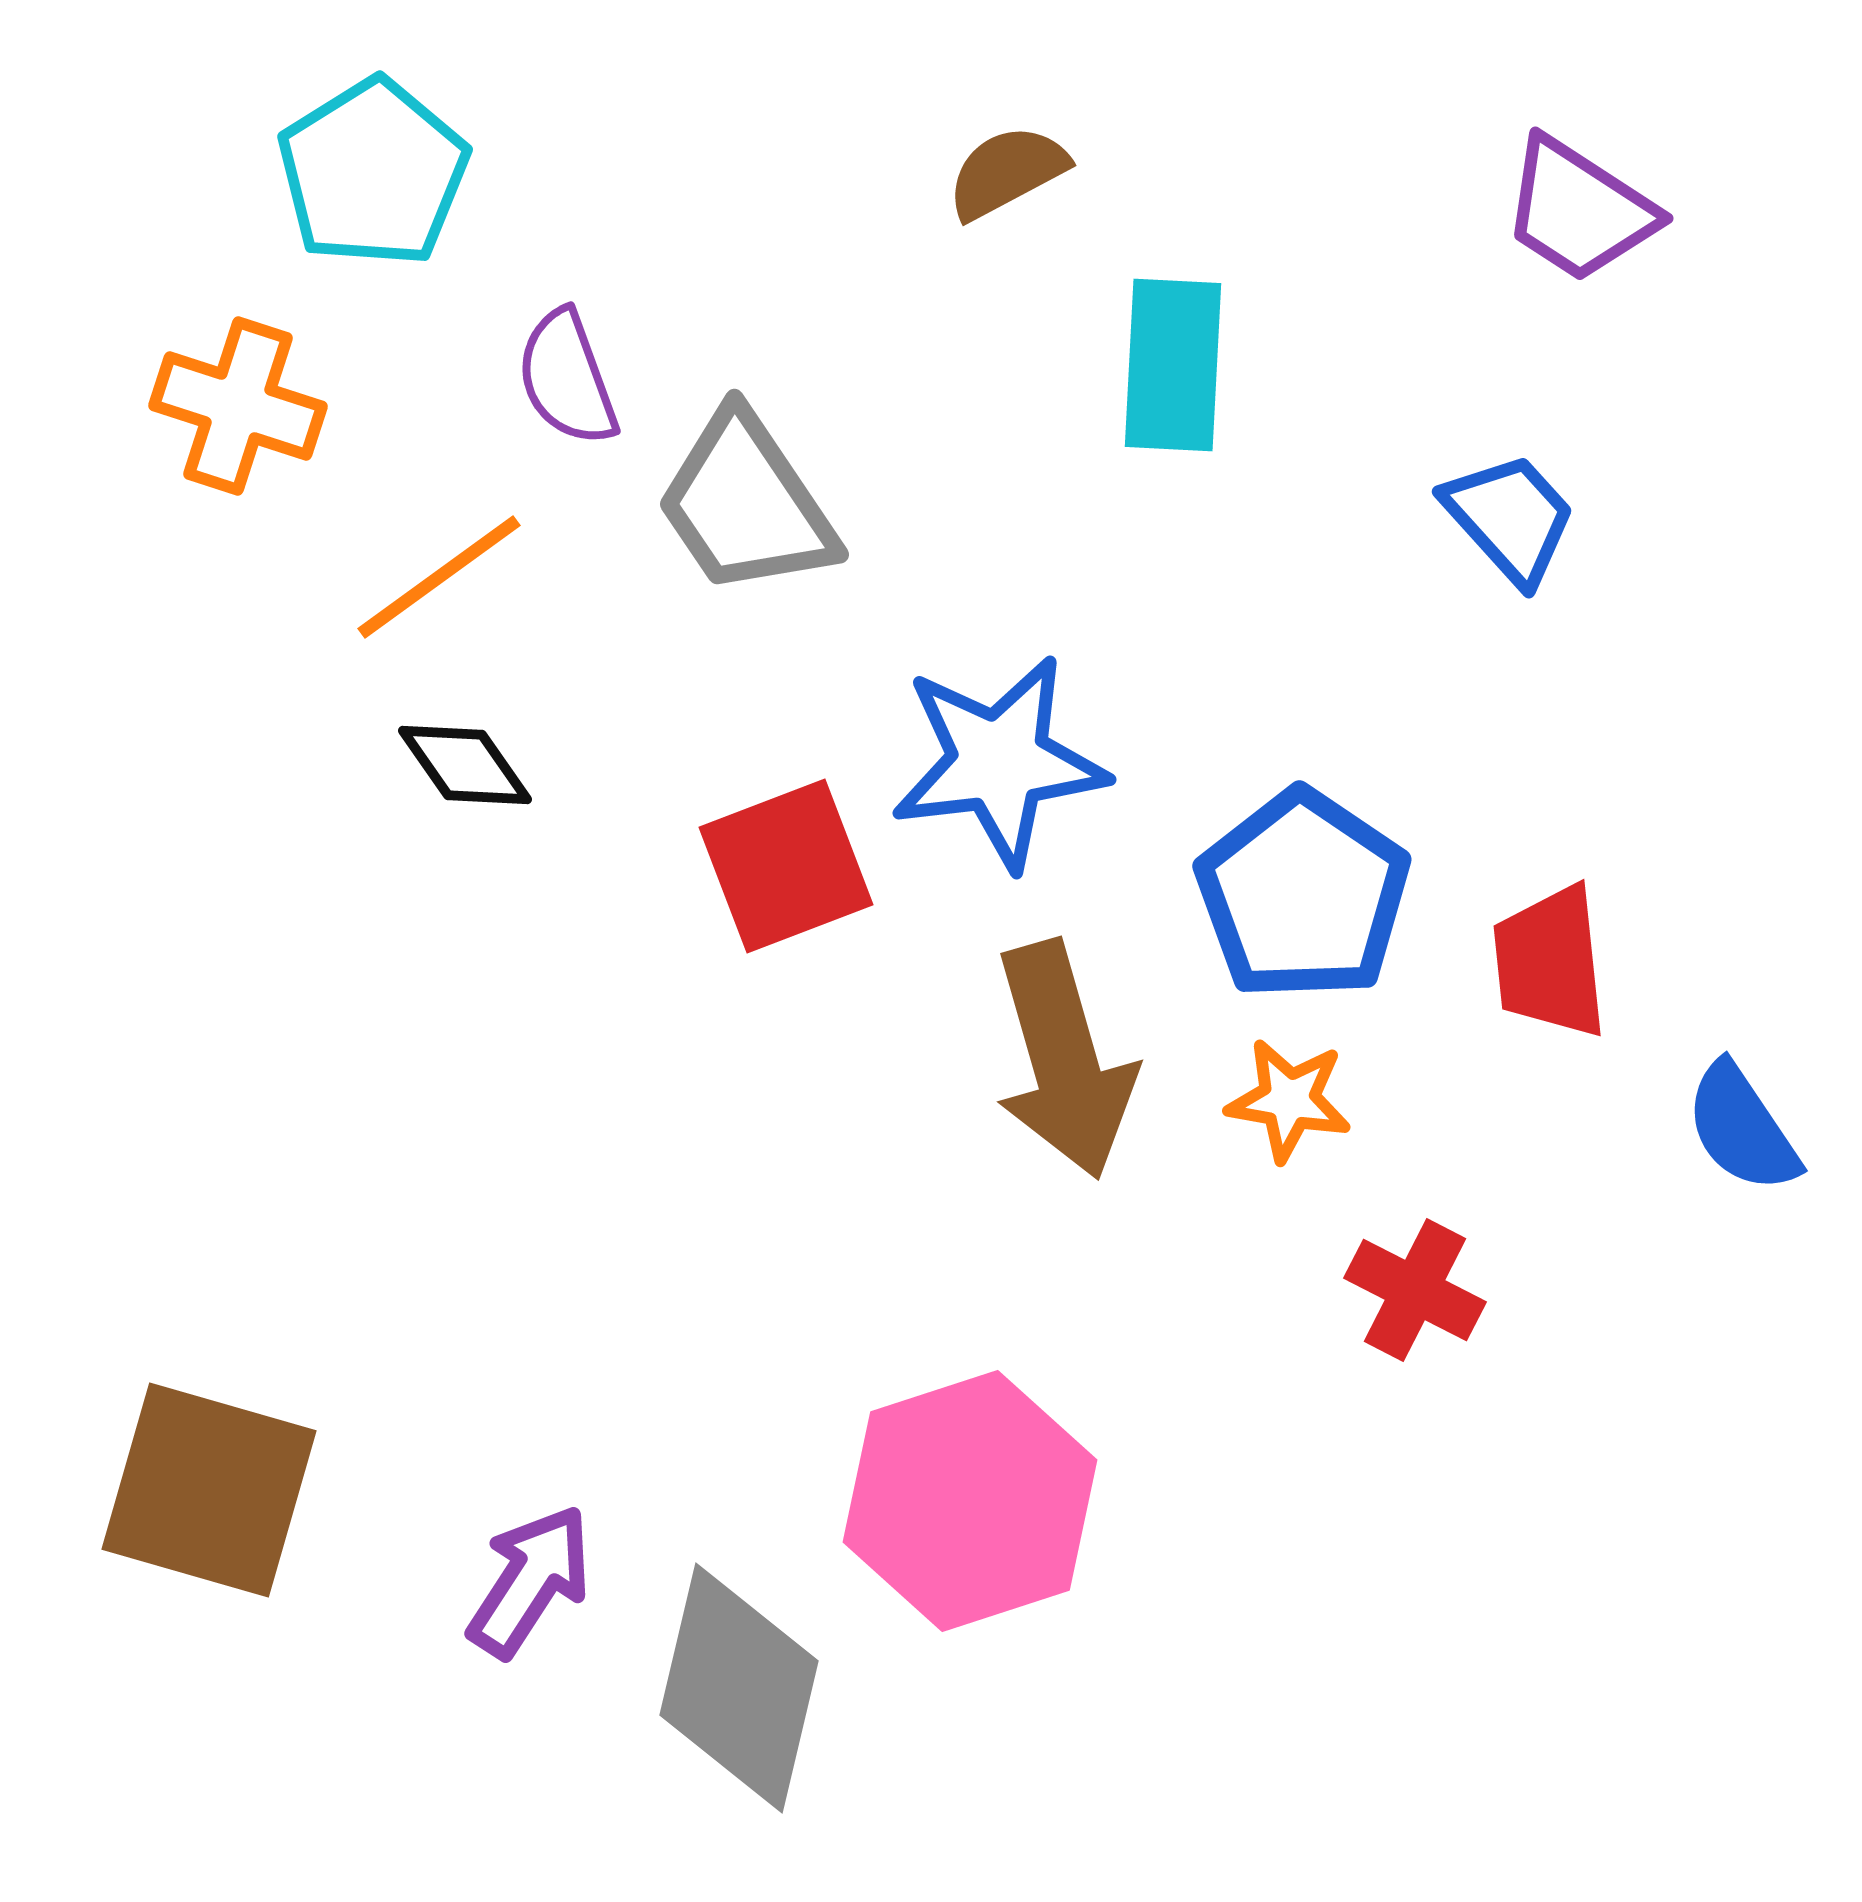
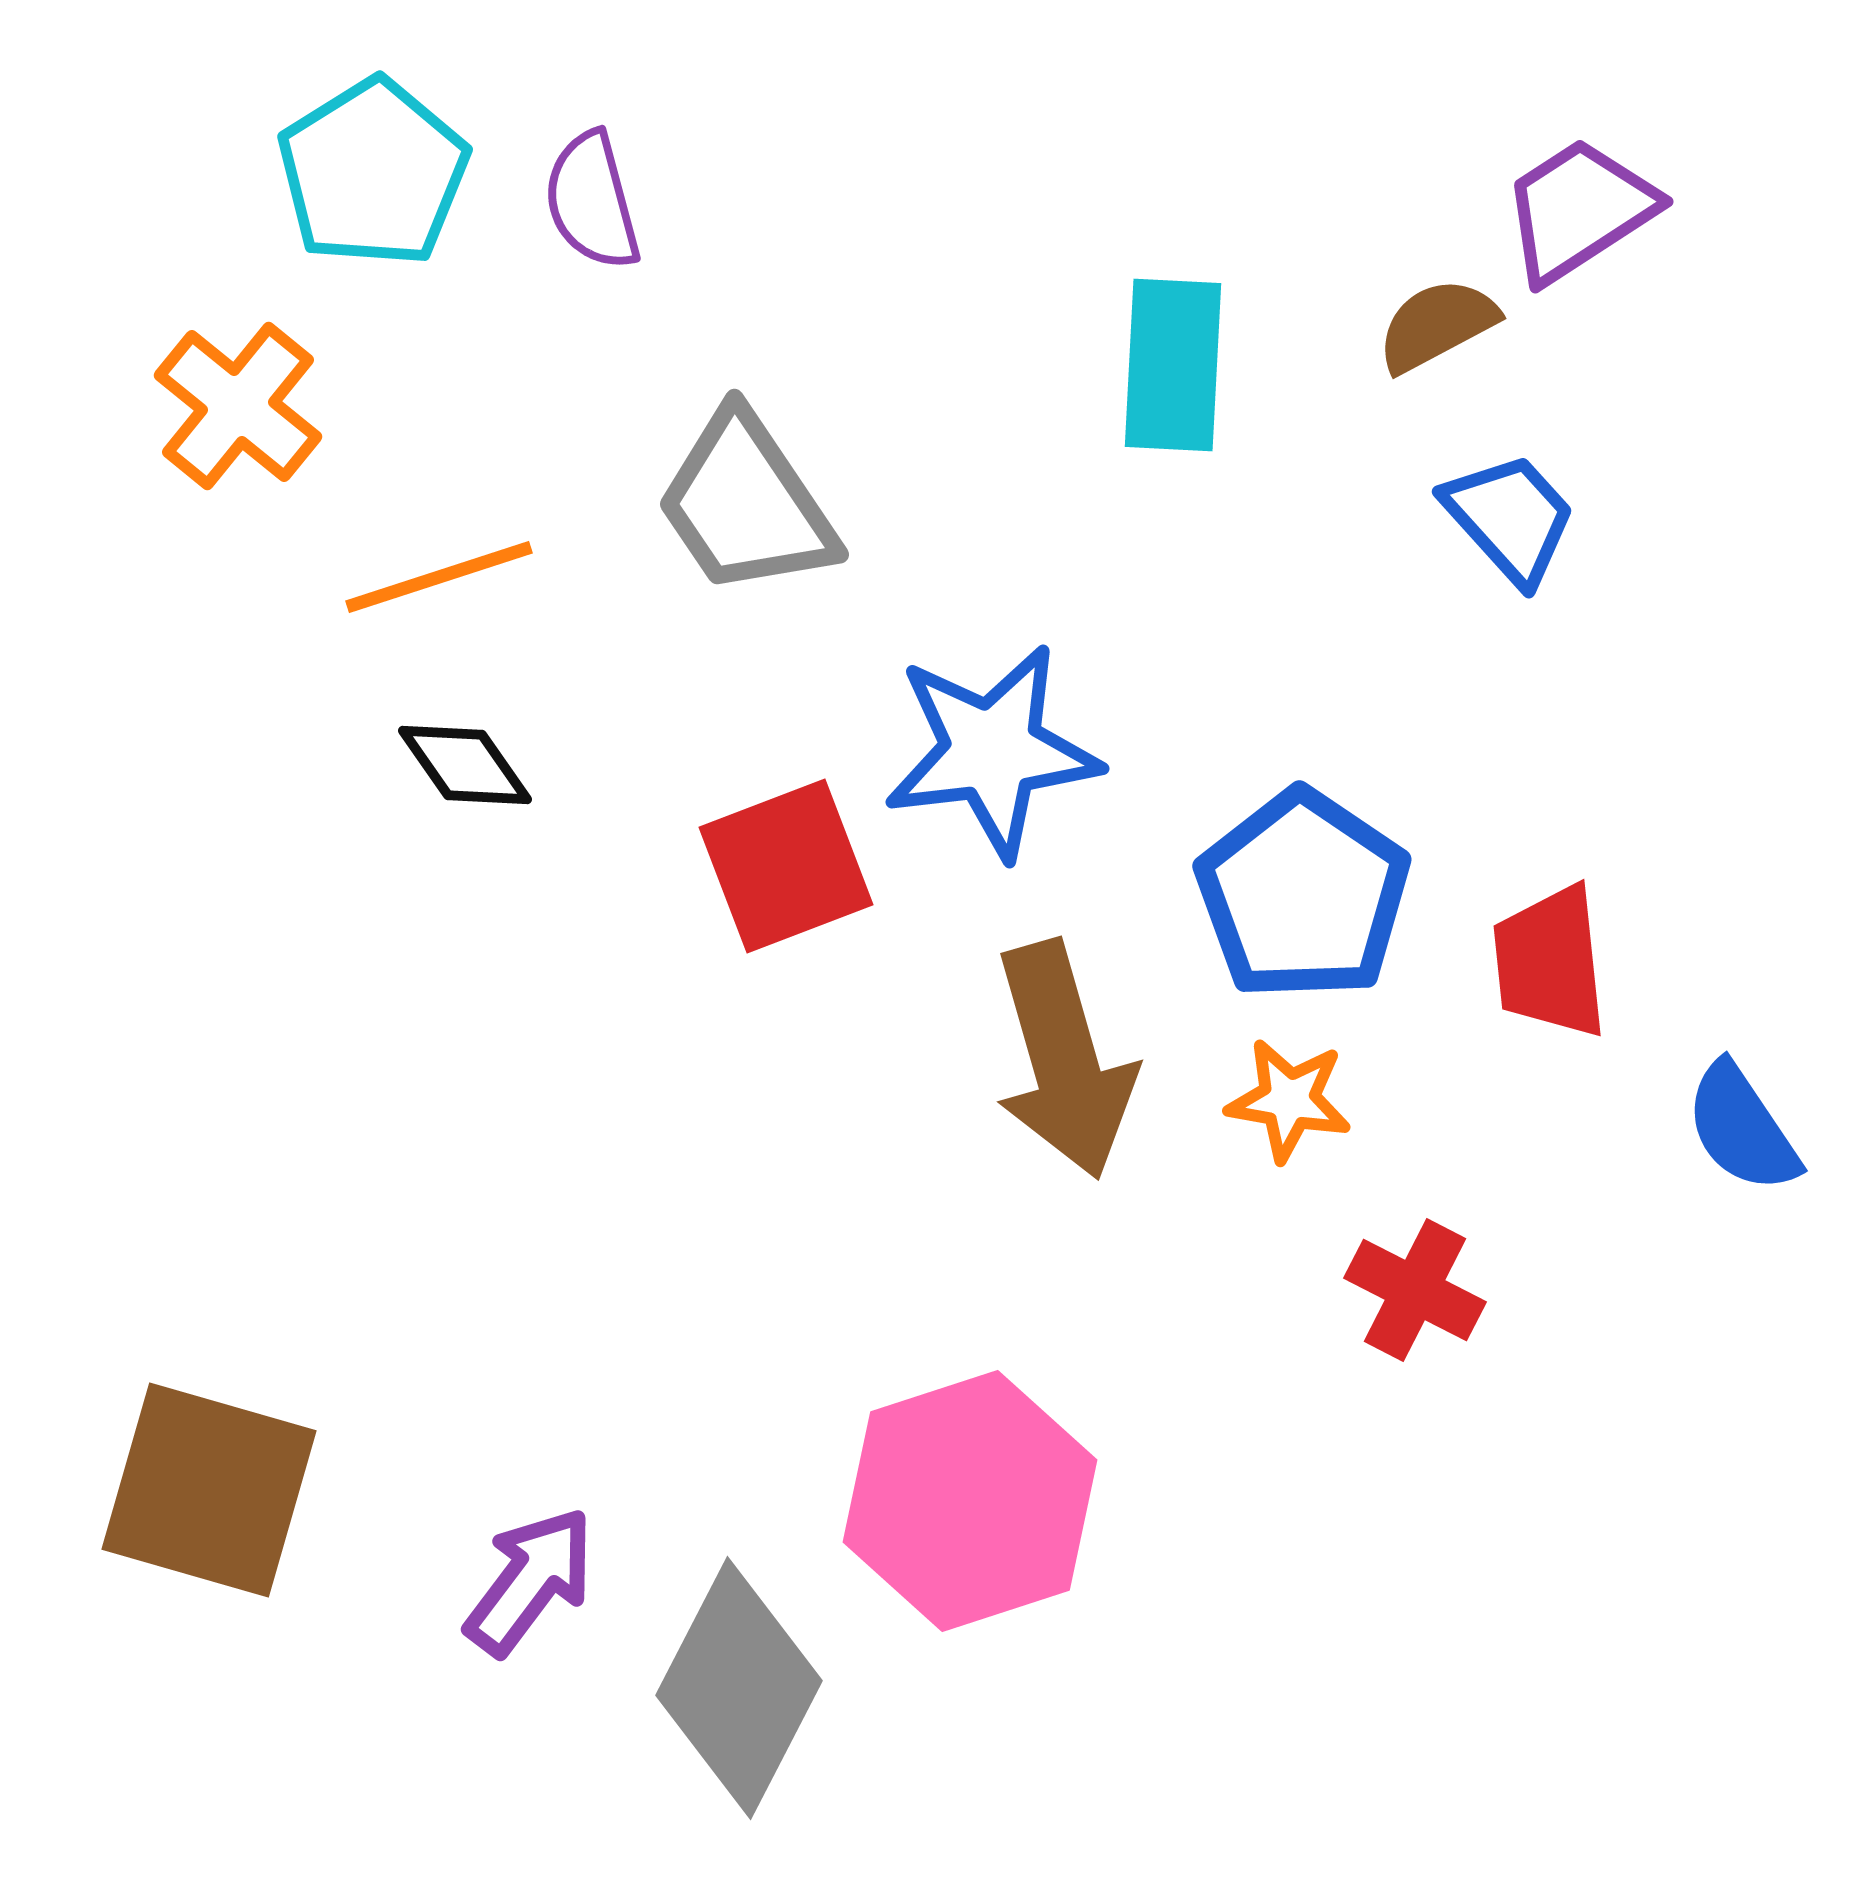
brown semicircle: moved 430 px right, 153 px down
purple trapezoid: rotated 114 degrees clockwise
purple semicircle: moved 25 px right, 177 px up; rotated 5 degrees clockwise
orange cross: rotated 21 degrees clockwise
orange line: rotated 18 degrees clockwise
blue star: moved 7 px left, 11 px up
purple arrow: rotated 4 degrees clockwise
gray diamond: rotated 14 degrees clockwise
